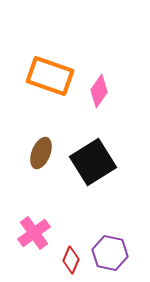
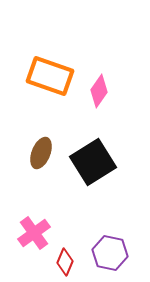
red diamond: moved 6 px left, 2 px down
